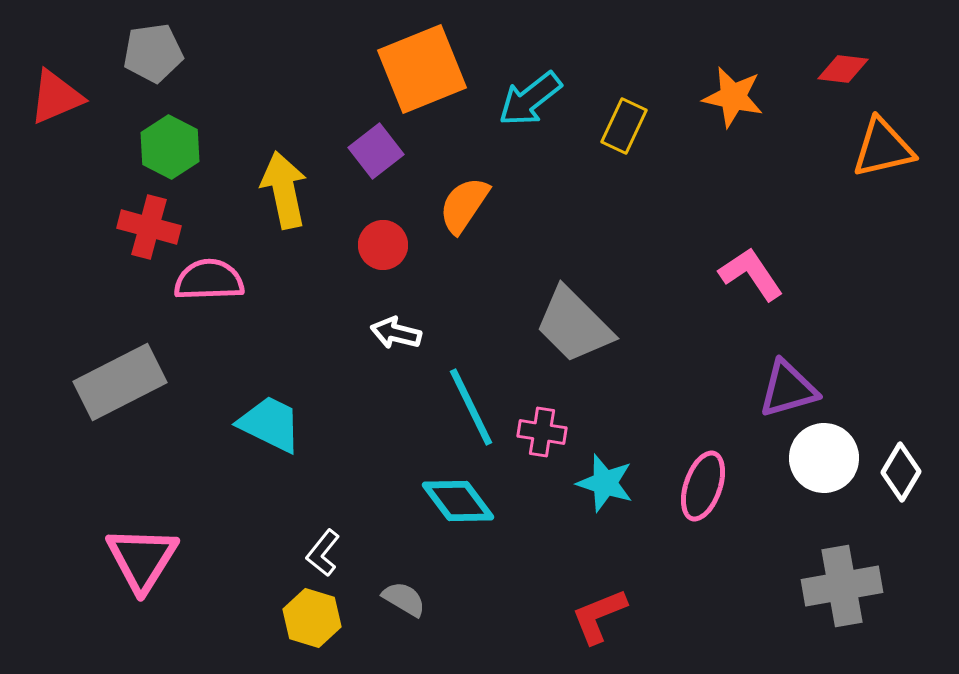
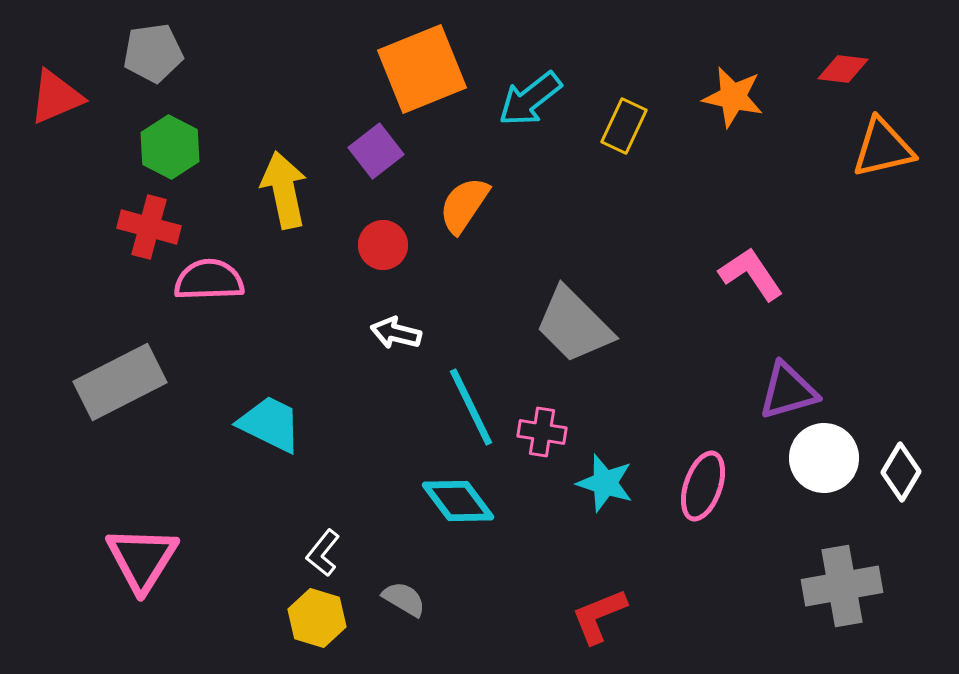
purple triangle: moved 2 px down
yellow hexagon: moved 5 px right
